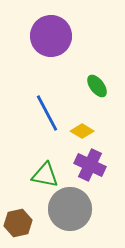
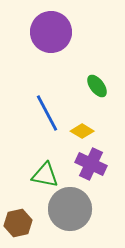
purple circle: moved 4 px up
purple cross: moved 1 px right, 1 px up
